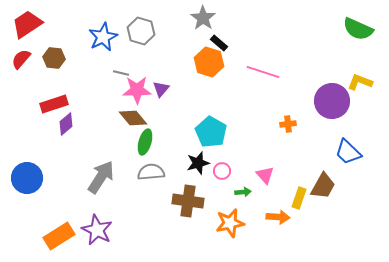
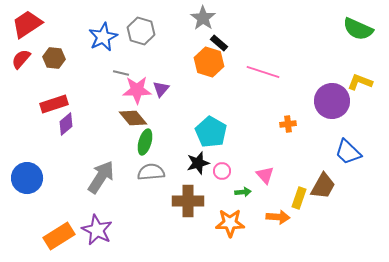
brown cross: rotated 8 degrees counterclockwise
orange star: rotated 12 degrees clockwise
